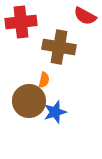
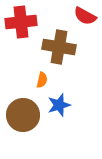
orange semicircle: moved 2 px left
brown circle: moved 6 px left, 14 px down
blue star: moved 4 px right, 7 px up
